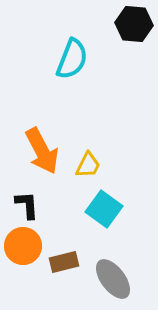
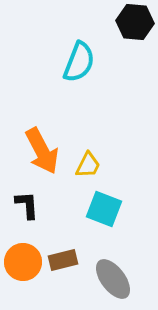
black hexagon: moved 1 px right, 2 px up
cyan semicircle: moved 7 px right, 3 px down
cyan square: rotated 15 degrees counterclockwise
orange circle: moved 16 px down
brown rectangle: moved 1 px left, 2 px up
